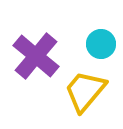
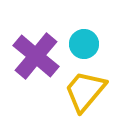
cyan circle: moved 17 px left
